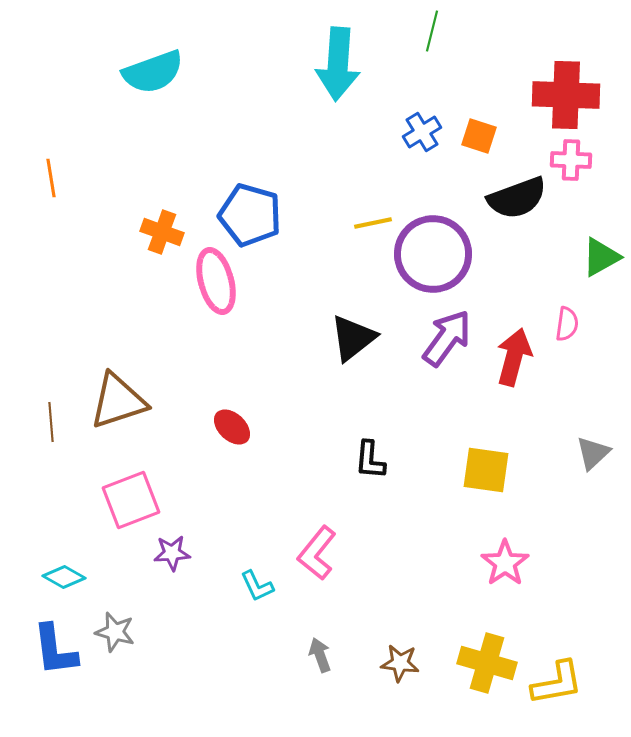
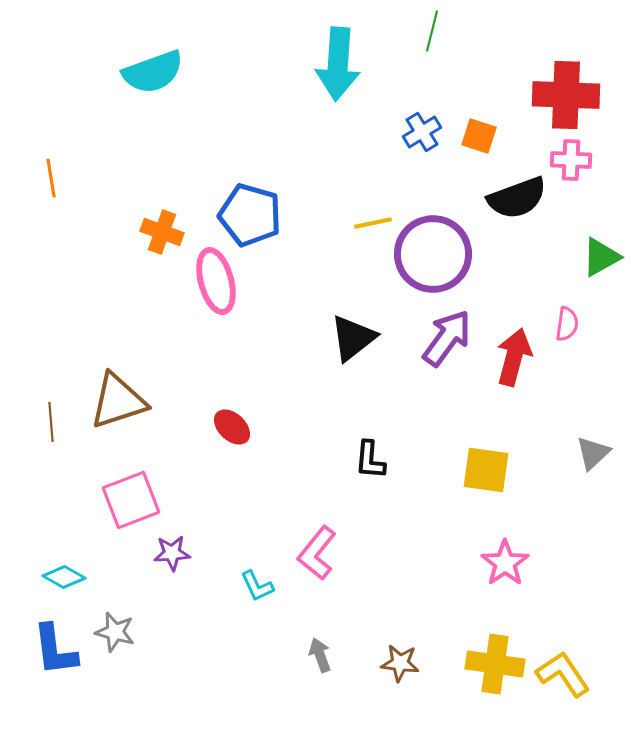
yellow cross: moved 8 px right, 1 px down; rotated 8 degrees counterclockwise
yellow L-shape: moved 6 px right, 9 px up; rotated 114 degrees counterclockwise
